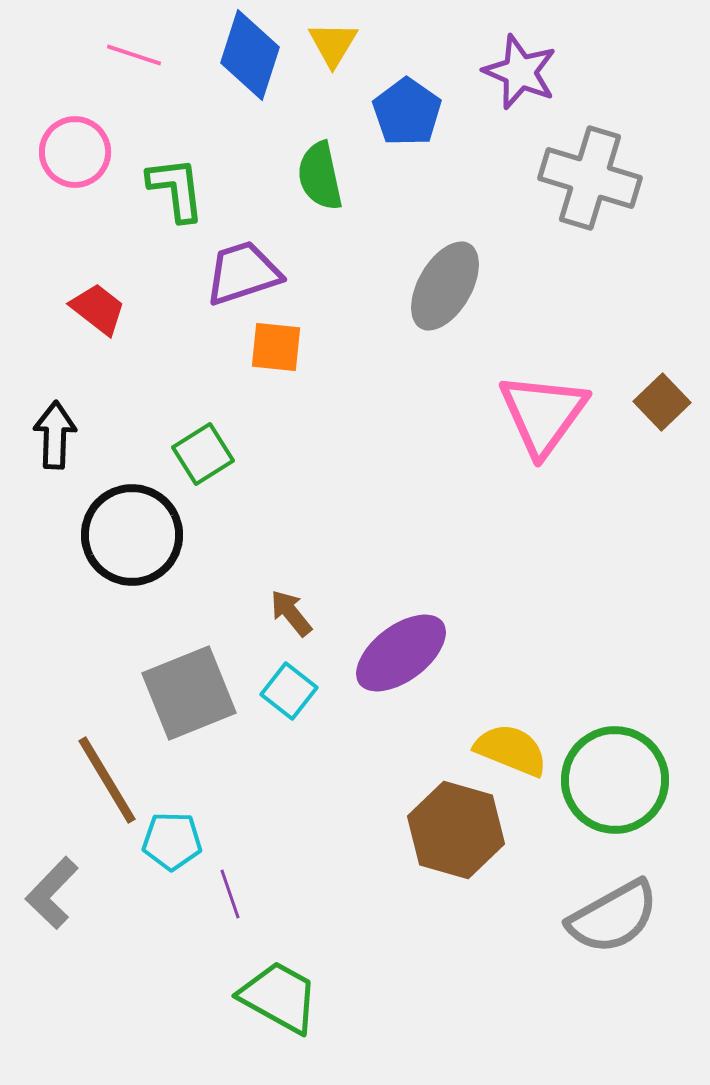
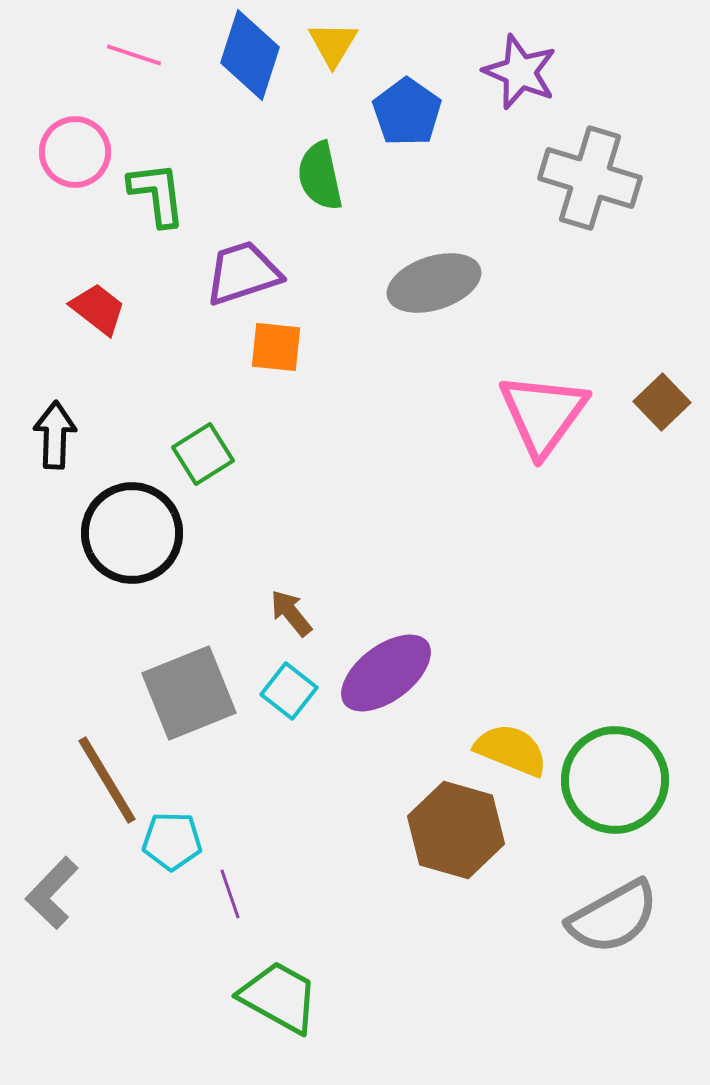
green L-shape: moved 19 px left, 5 px down
gray ellipse: moved 11 px left, 3 px up; rotated 42 degrees clockwise
black circle: moved 2 px up
purple ellipse: moved 15 px left, 20 px down
